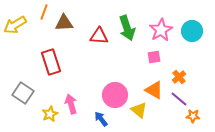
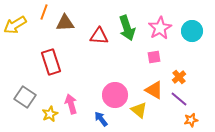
brown triangle: moved 1 px right
pink star: moved 1 px left, 2 px up
gray square: moved 2 px right, 4 px down
orange star: moved 2 px left, 4 px down; rotated 16 degrees counterclockwise
